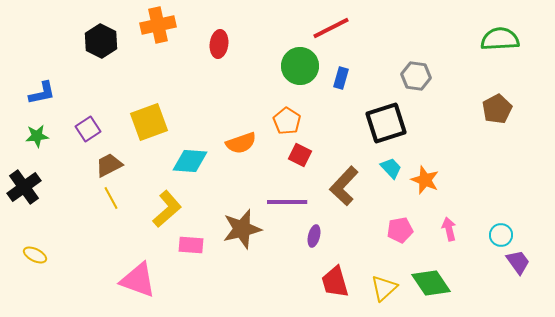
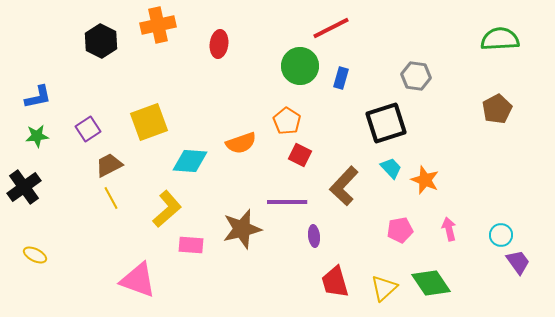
blue L-shape: moved 4 px left, 4 px down
purple ellipse: rotated 20 degrees counterclockwise
